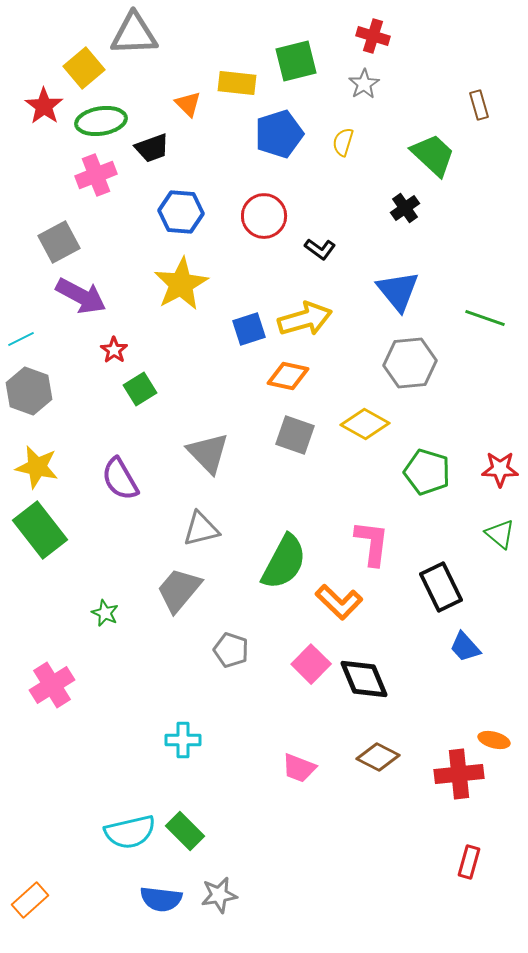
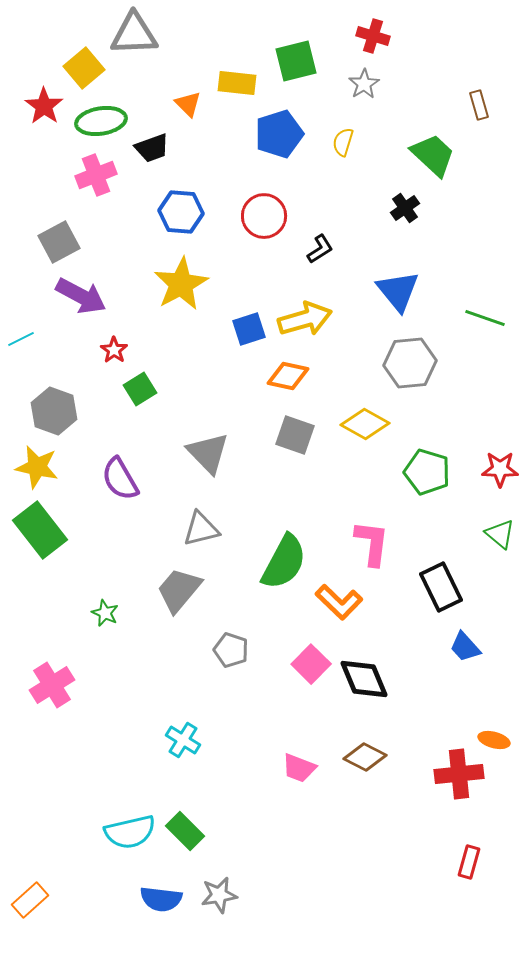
black L-shape at (320, 249): rotated 68 degrees counterclockwise
gray hexagon at (29, 391): moved 25 px right, 20 px down
cyan cross at (183, 740): rotated 32 degrees clockwise
brown diamond at (378, 757): moved 13 px left
